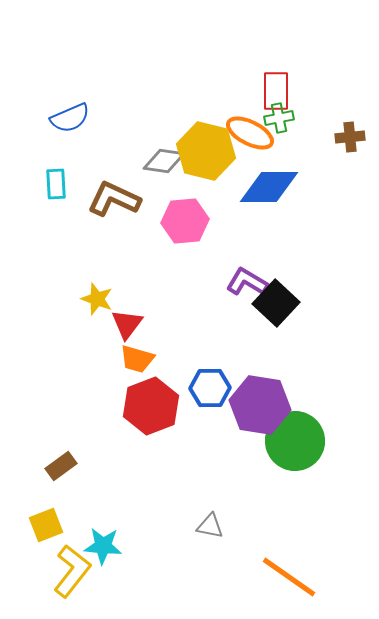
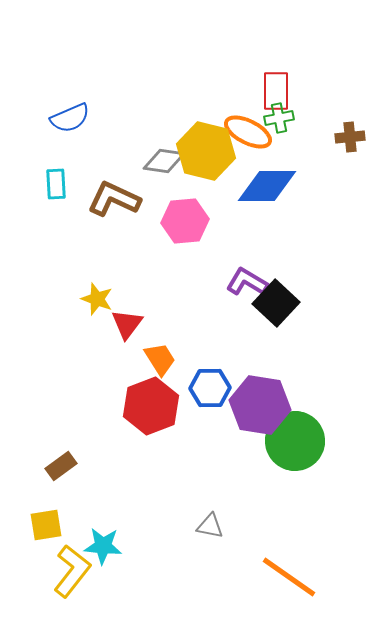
orange ellipse: moved 2 px left, 1 px up
blue diamond: moved 2 px left, 1 px up
orange trapezoid: moved 23 px right; rotated 138 degrees counterclockwise
yellow square: rotated 12 degrees clockwise
